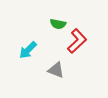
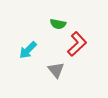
red L-shape: moved 3 px down
gray triangle: rotated 30 degrees clockwise
